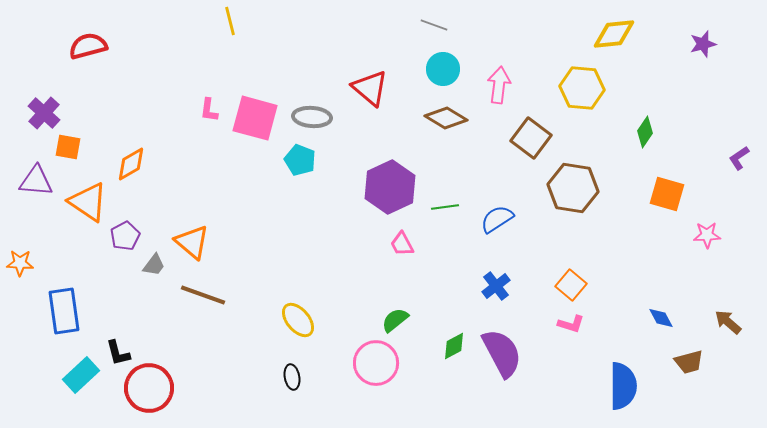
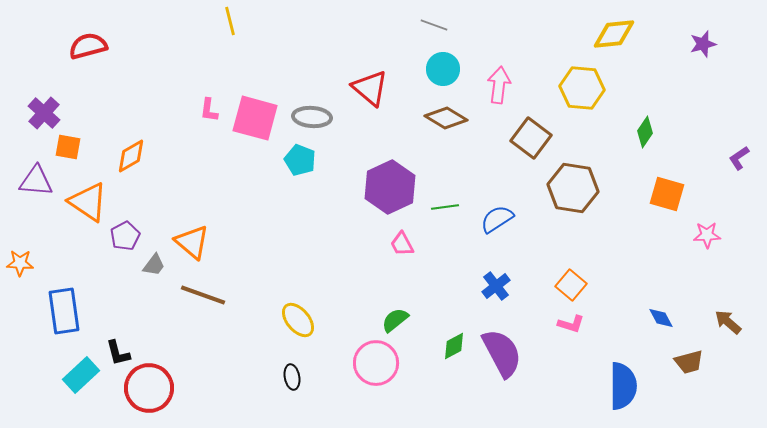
orange diamond at (131, 164): moved 8 px up
